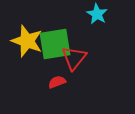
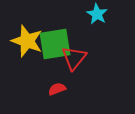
red semicircle: moved 7 px down
